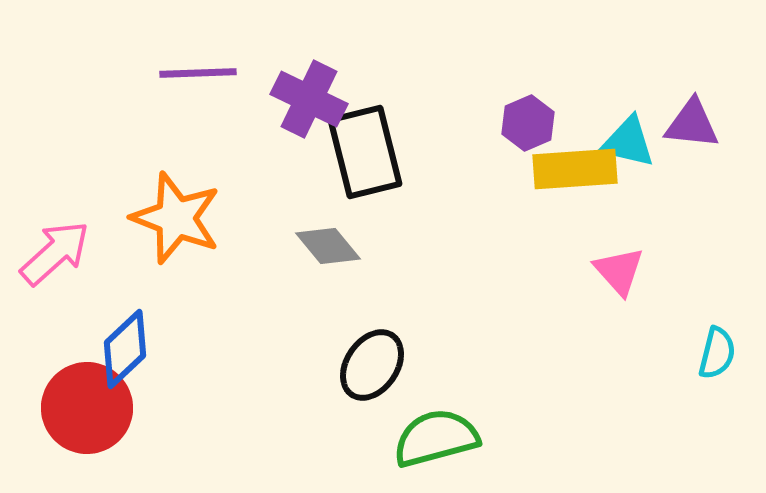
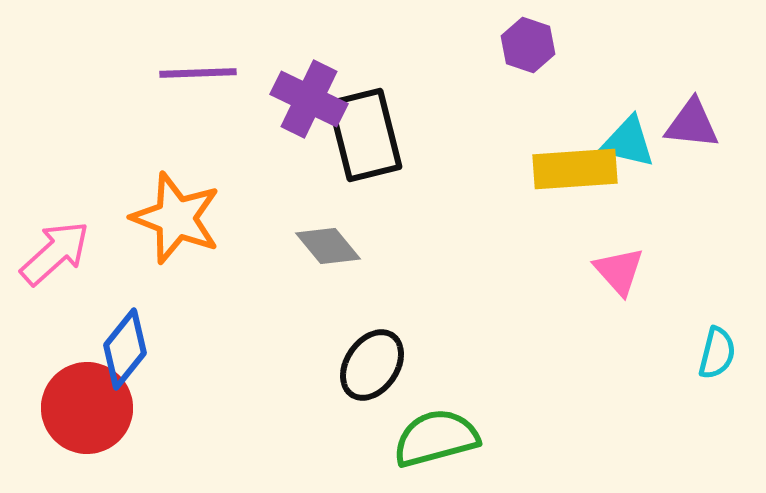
purple hexagon: moved 78 px up; rotated 18 degrees counterclockwise
black rectangle: moved 17 px up
blue diamond: rotated 8 degrees counterclockwise
